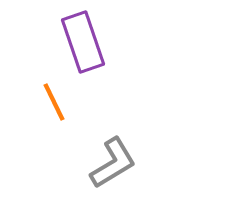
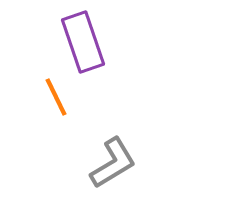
orange line: moved 2 px right, 5 px up
